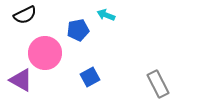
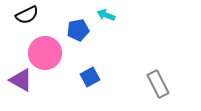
black semicircle: moved 2 px right
